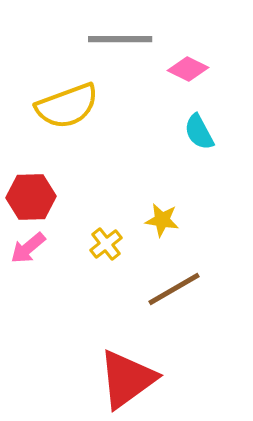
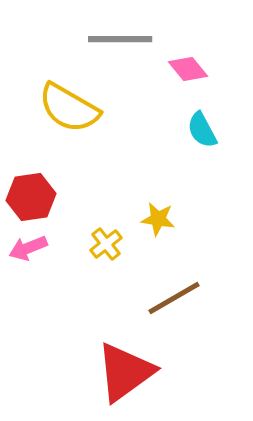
pink diamond: rotated 24 degrees clockwise
yellow semicircle: moved 2 px right, 2 px down; rotated 50 degrees clockwise
cyan semicircle: moved 3 px right, 2 px up
red hexagon: rotated 6 degrees counterclockwise
yellow star: moved 4 px left, 1 px up
pink arrow: rotated 18 degrees clockwise
brown line: moved 9 px down
red triangle: moved 2 px left, 7 px up
